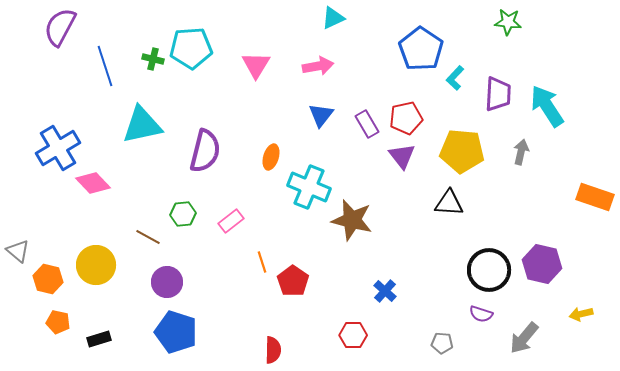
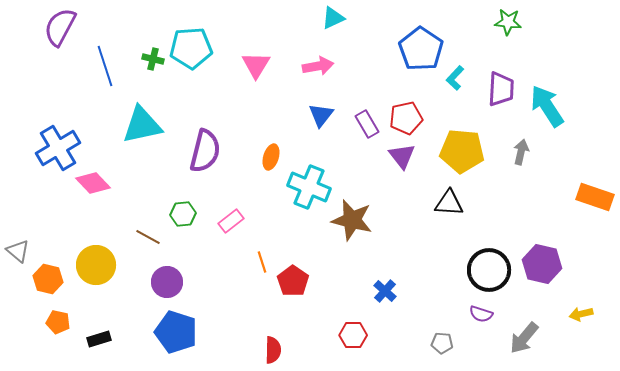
purple trapezoid at (498, 94): moved 3 px right, 5 px up
